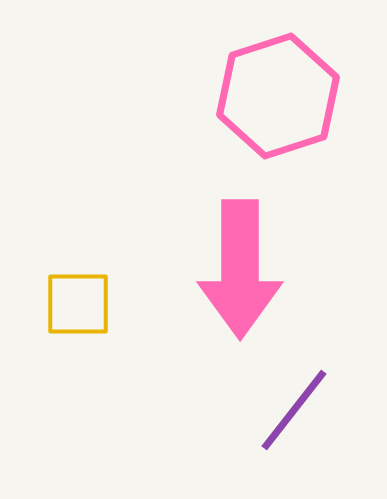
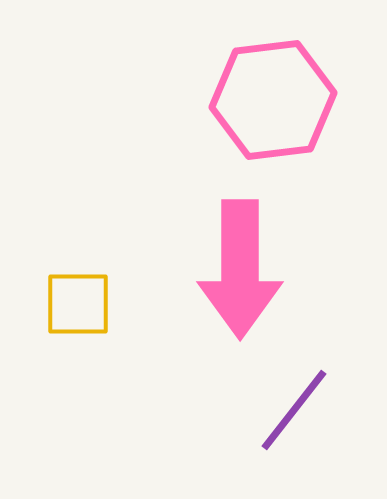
pink hexagon: moved 5 px left, 4 px down; rotated 11 degrees clockwise
